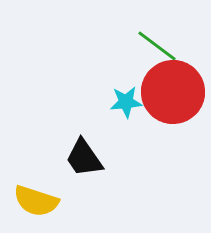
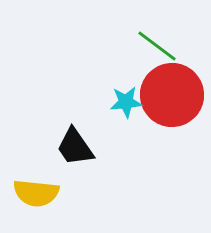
red circle: moved 1 px left, 3 px down
black trapezoid: moved 9 px left, 11 px up
yellow semicircle: moved 8 px up; rotated 12 degrees counterclockwise
